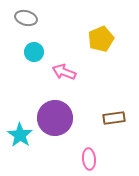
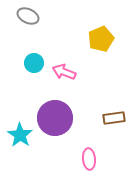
gray ellipse: moved 2 px right, 2 px up; rotated 10 degrees clockwise
cyan circle: moved 11 px down
